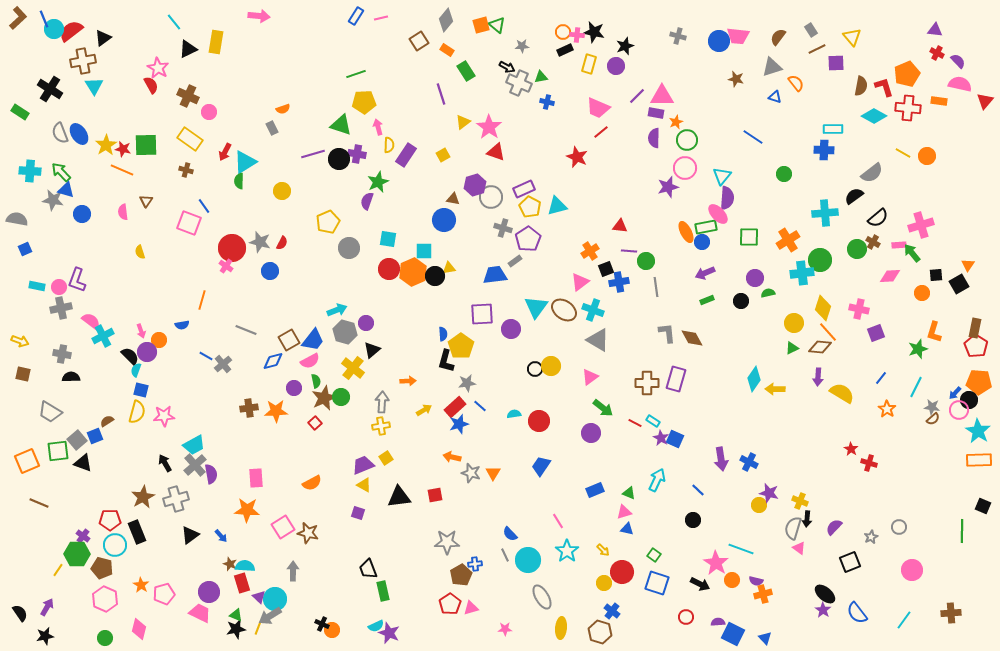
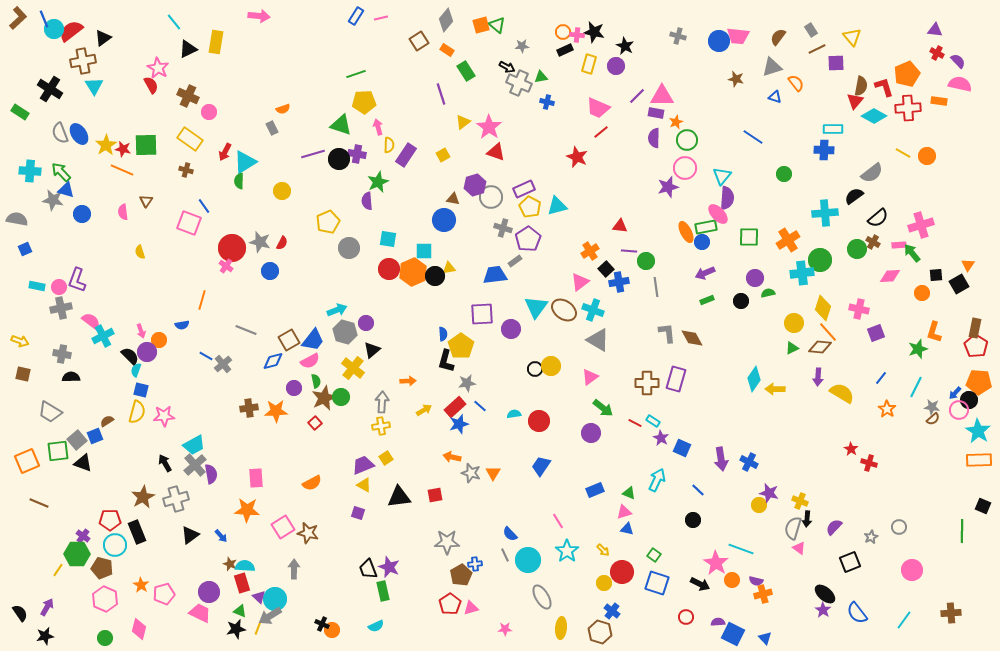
black star at (625, 46): rotated 24 degrees counterclockwise
red triangle at (985, 101): moved 130 px left
red cross at (908, 108): rotated 10 degrees counterclockwise
purple semicircle at (367, 201): rotated 24 degrees counterclockwise
black square at (606, 269): rotated 21 degrees counterclockwise
blue square at (675, 439): moved 7 px right, 9 px down
gray arrow at (293, 571): moved 1 px right, 2 px up
green triangle at (236, 615): moved 4 px right, 4 px up
purple star at (389, 633): moved 66 px up
